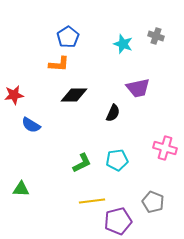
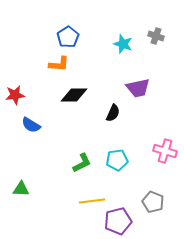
red star: moved 1 px right
pink cross: moved 3 px down
